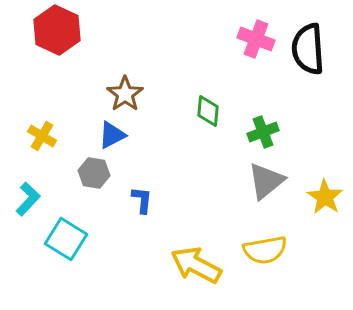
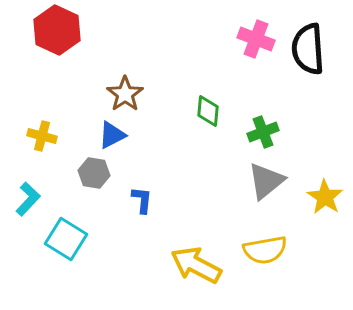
yellow cross: rotated 16 degrees counterclockwise
